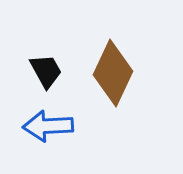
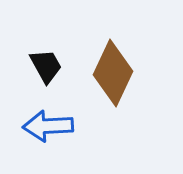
black trapezoid: moved 5 px up
